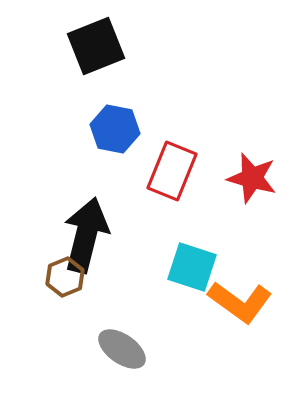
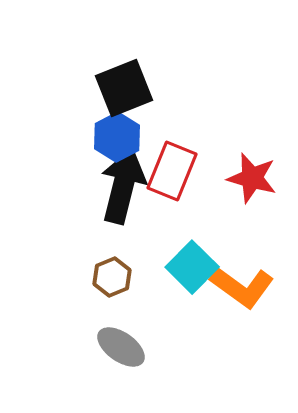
black square: moved 28 px right, 42 px down
blue hexagon: moved 2 px right, 8 px down; rotated 21 degrees clockwise
black arrow: moved 37 px right, 49 px up
cyan square: rotated 27 degrees clockwise
brown hexagon: moved 47 px right
orange L-shape: moved 2 px right, 15 px up
gray ellipse: moved 1 px left, 2 px up
